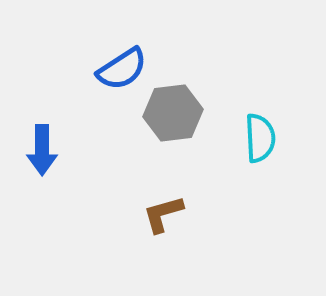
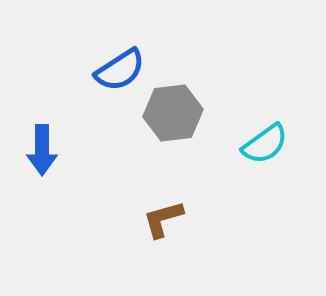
blue semicircle: moved 2 px left, 1 px down
cyan semicircle: moved 5 px right, 6 px down; rotated 57 degrees clockwise
brown L-shape: moved 5 px down
